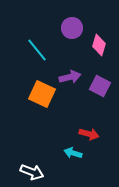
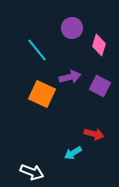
red arrow: moved 5 px right
cyan arrow: rotated 48 degrees counterclockwise
